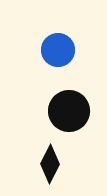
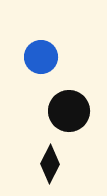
blue circle: moved 17 px left, 7 px down
